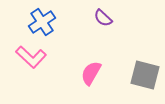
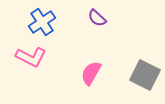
purple semicircle: moved 6 px left
pink L-shape: rotated 16 degrees counterclockwise
gray square: rotated 12 degrees clockwise
